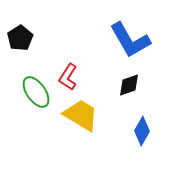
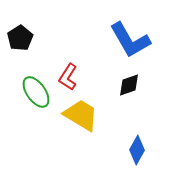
blue diamond: moved 5 px left, 19 px down
